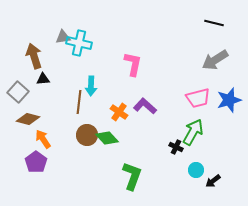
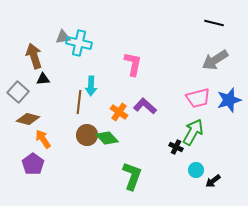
purple pentagon: moved 3 px left, 2 px down
